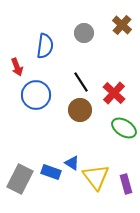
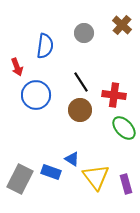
red cross: moved 2 px down; rotated 35 degrees counterclockwise
green ellipse: rotated 15 degrees clockwise
blue triangle: moved 4 px up
